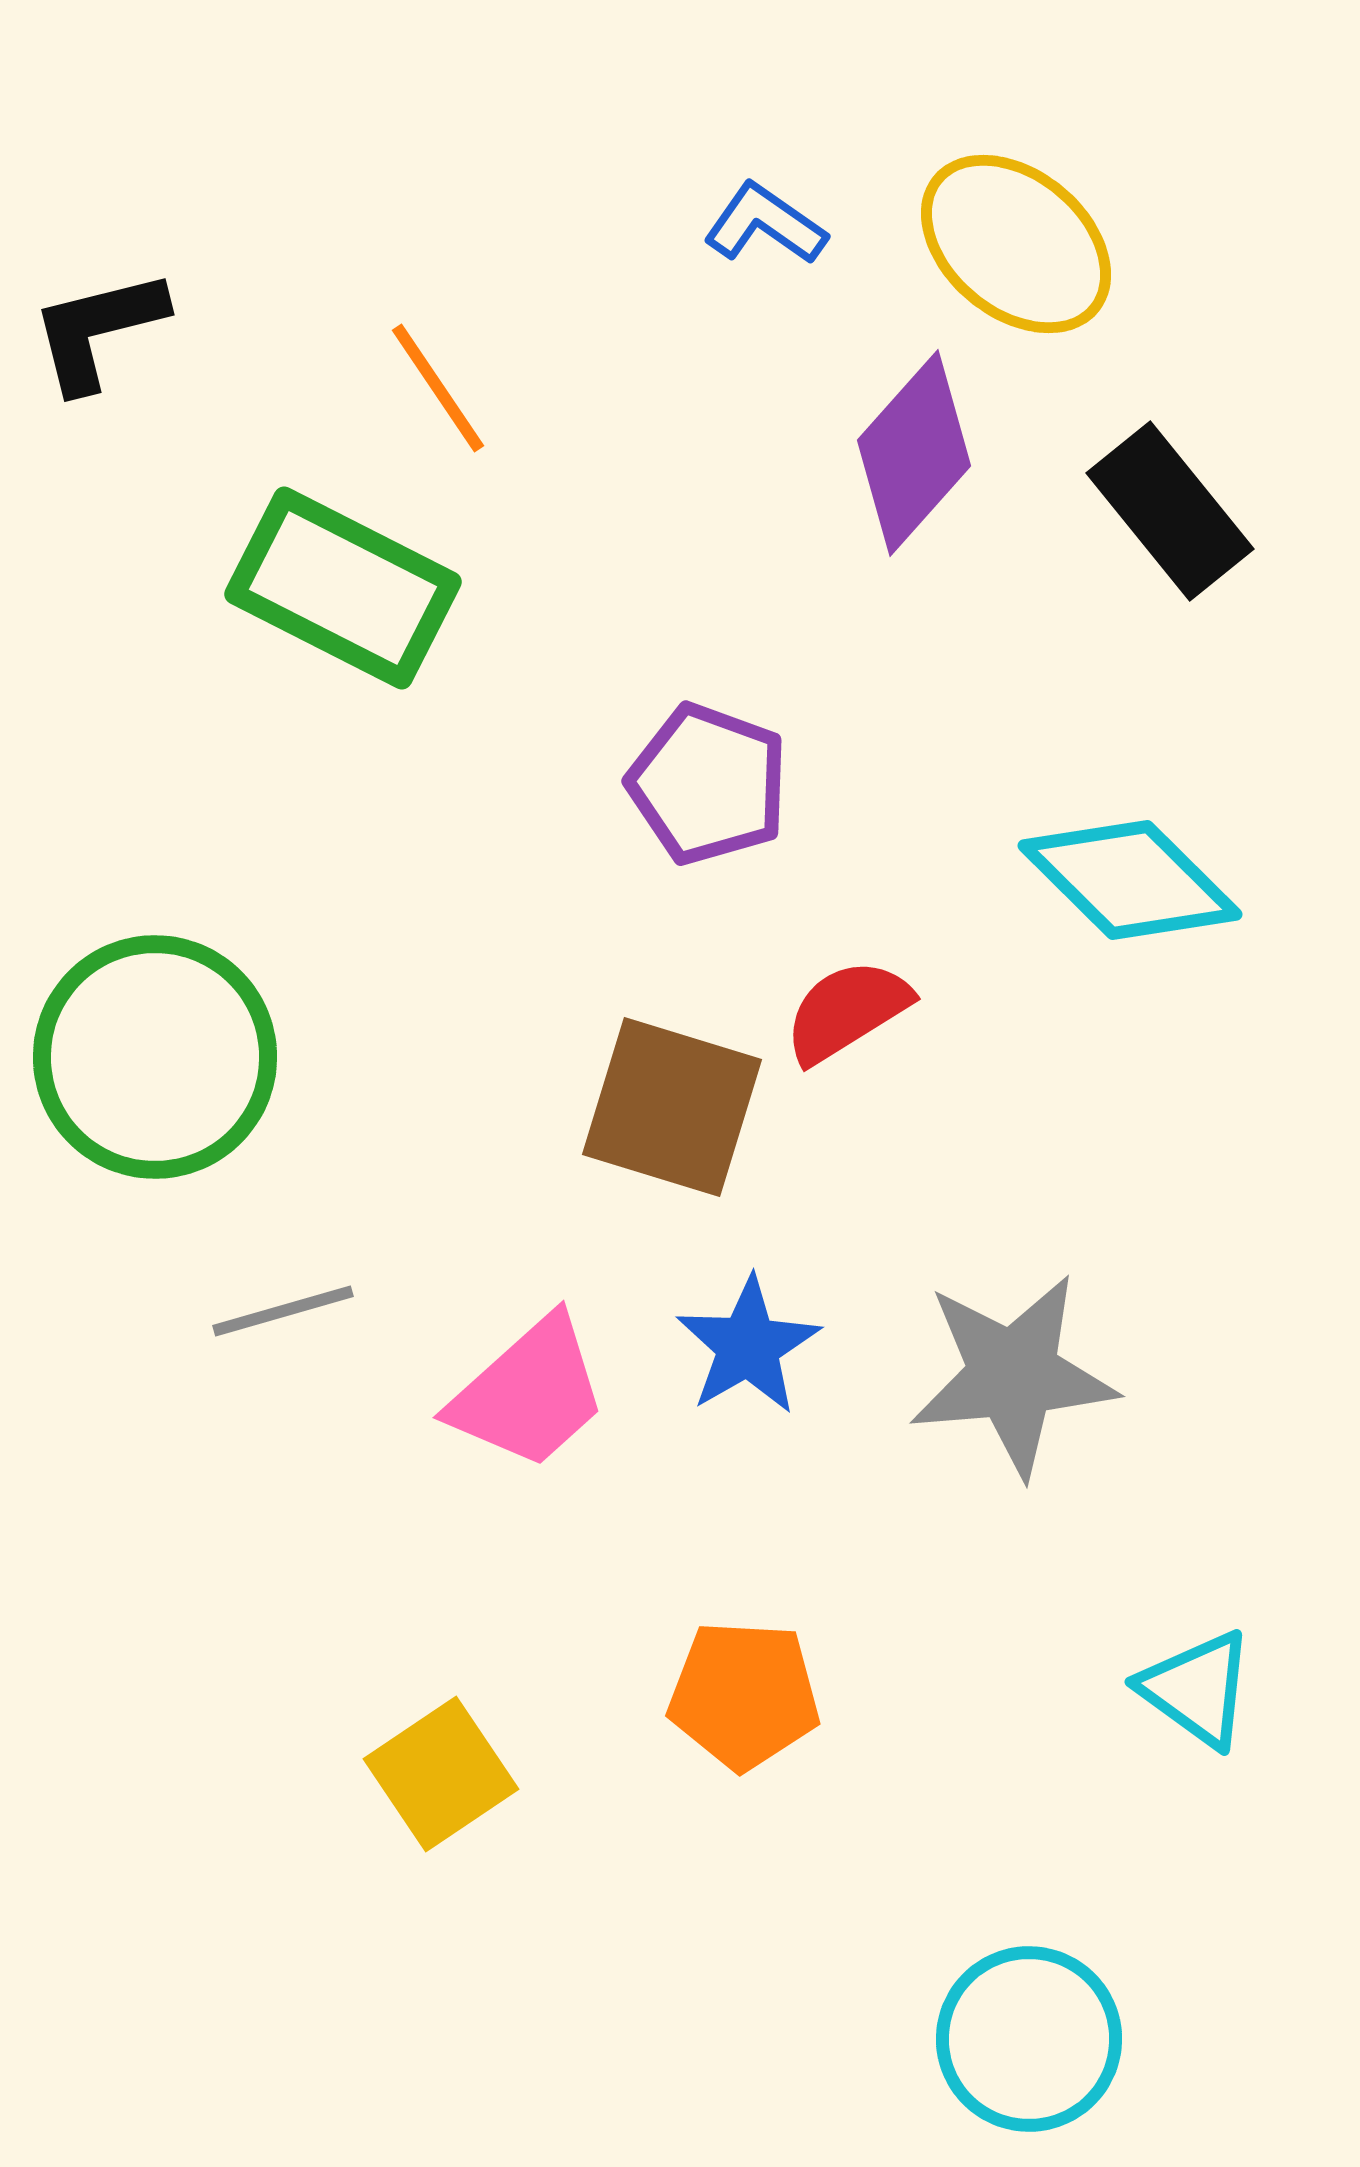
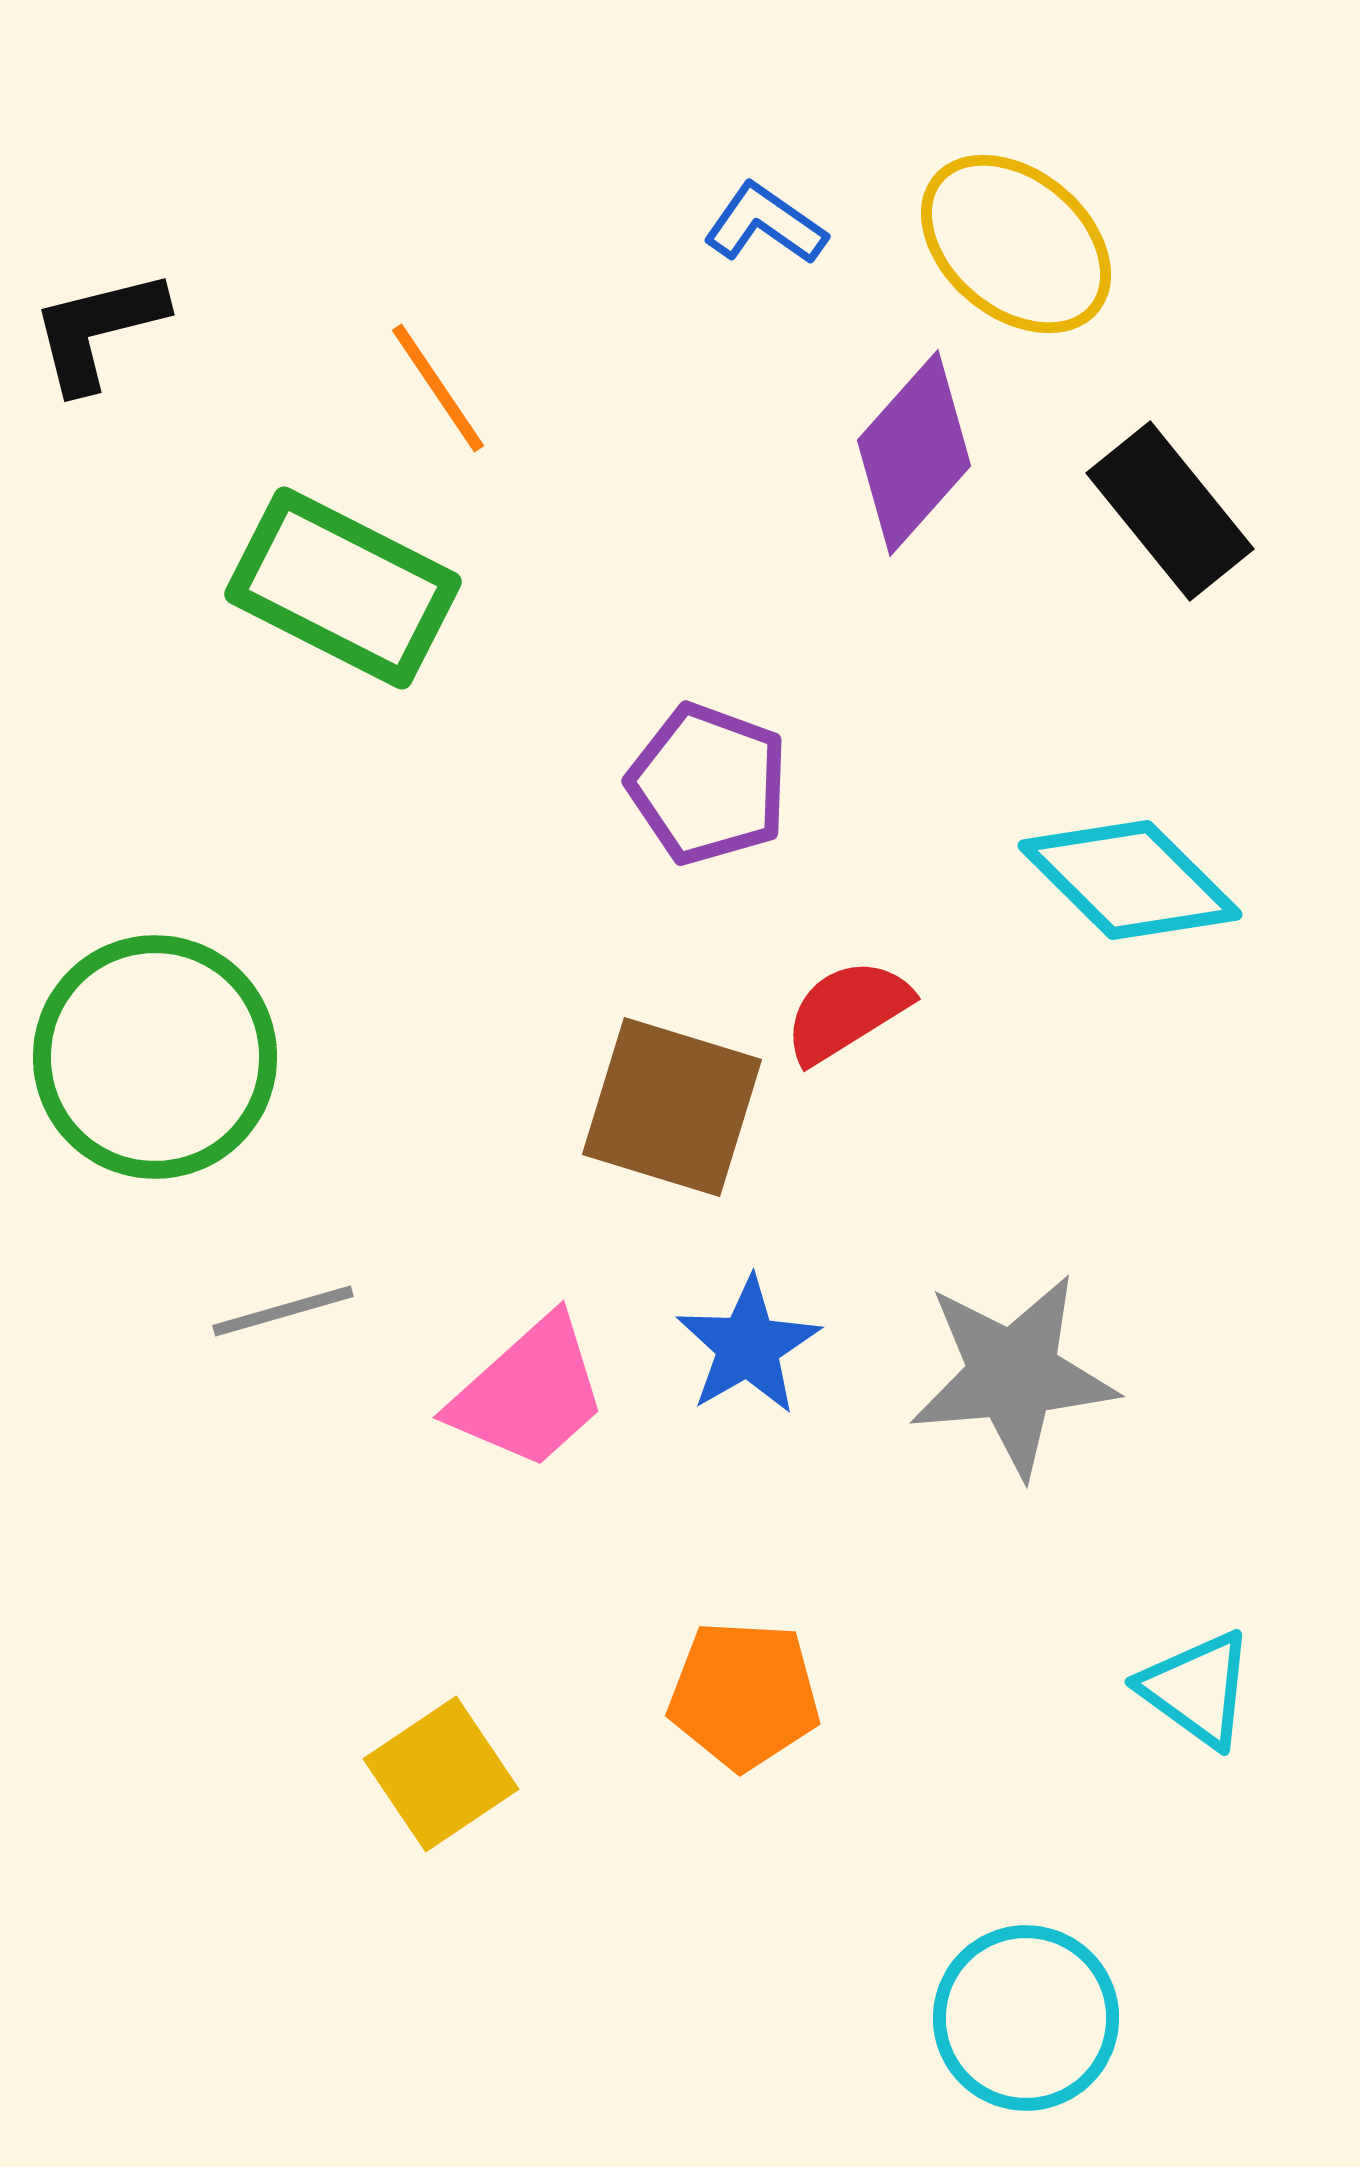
cyan circle: moved 3 px left, 21 px up
